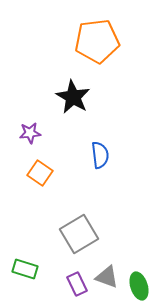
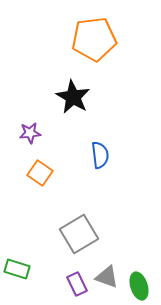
orange pentagon: moved 3 px left, 2 px up
green rectangle: moved 8 px left
